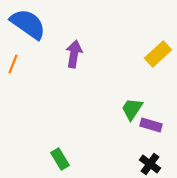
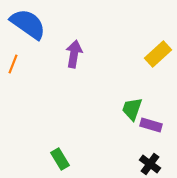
green trapezoid: rotated 15 degrees counterclockwise
